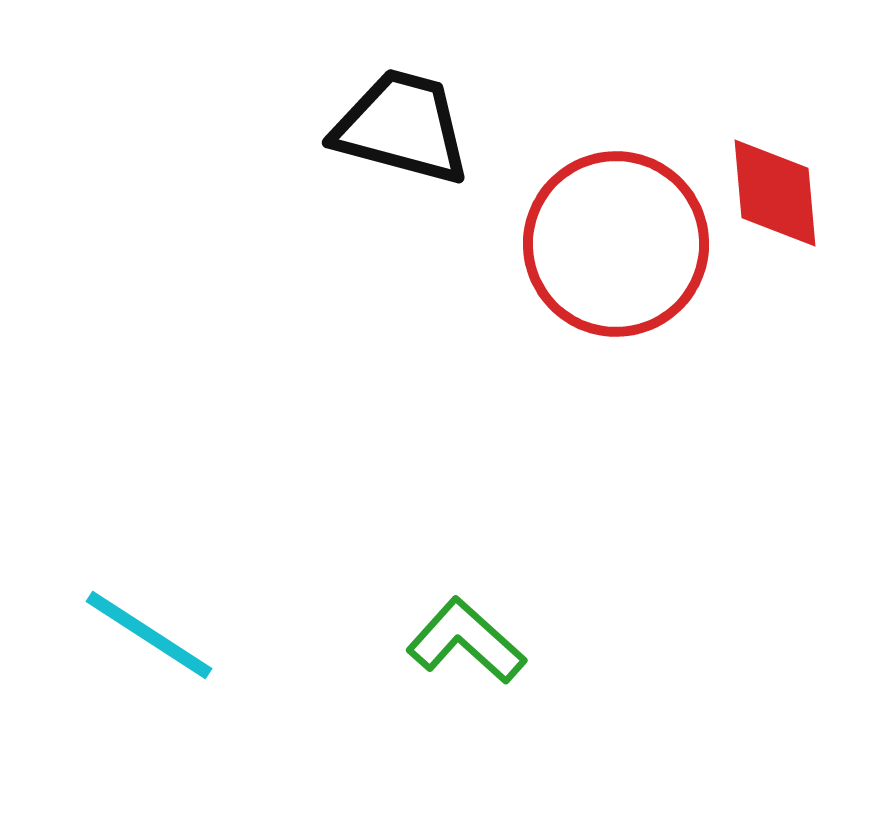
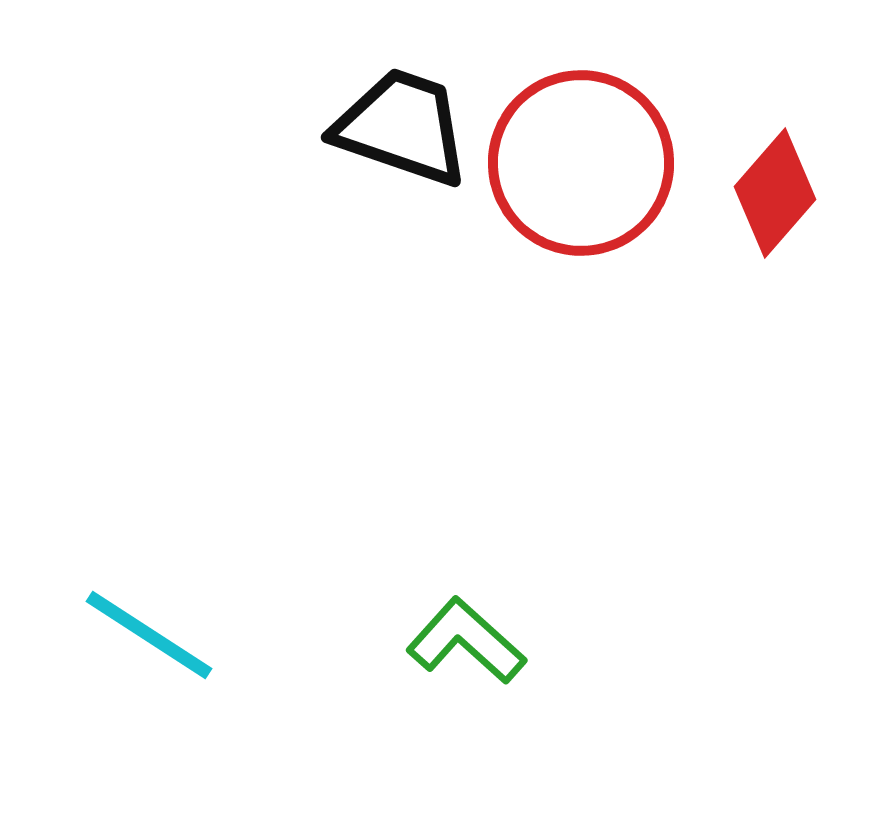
black trapezoid: rotated 4 degrees clockwise
red diamond: rotated 46 degrees clockwise
red circle: moved 35 px left, 81 px up
